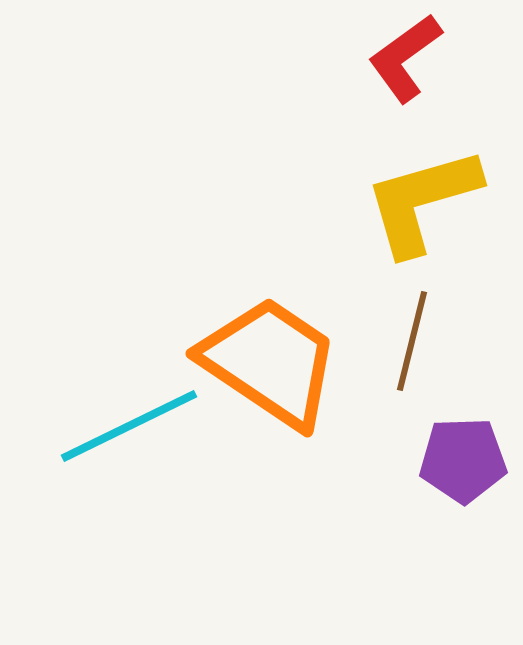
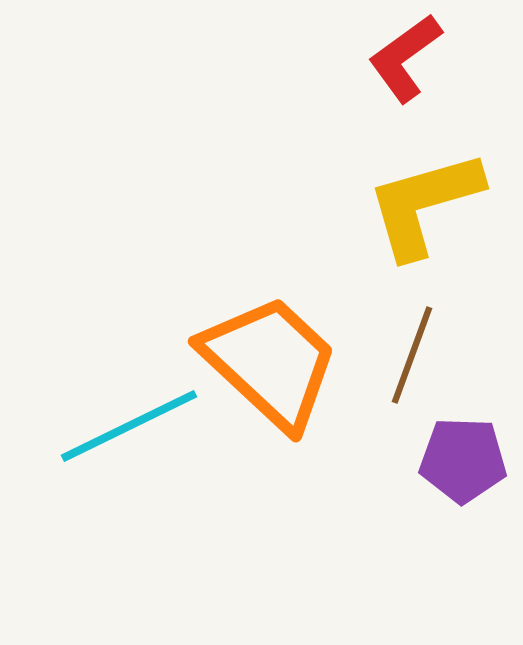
yellow L-shape: moved 2 px right, 3 px down
brown line: moved 14 px down; rotated 6 degrees clockwise
orange trapezoid: rotated 9 degrees clockwise
purple pentagon: rotated 4 degrees clockwise
